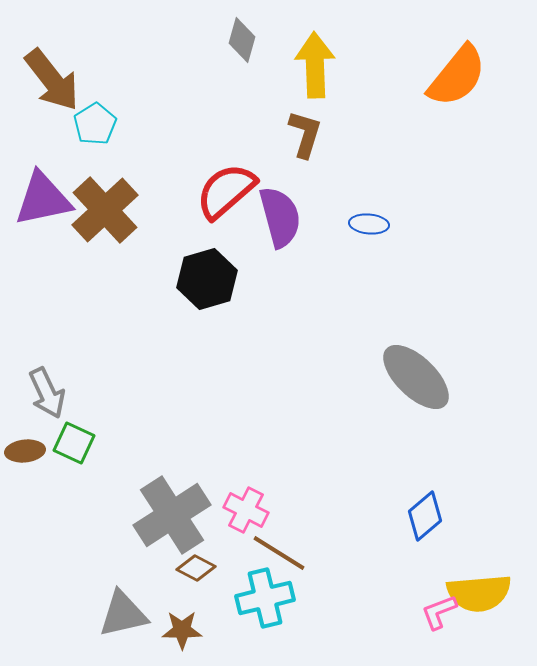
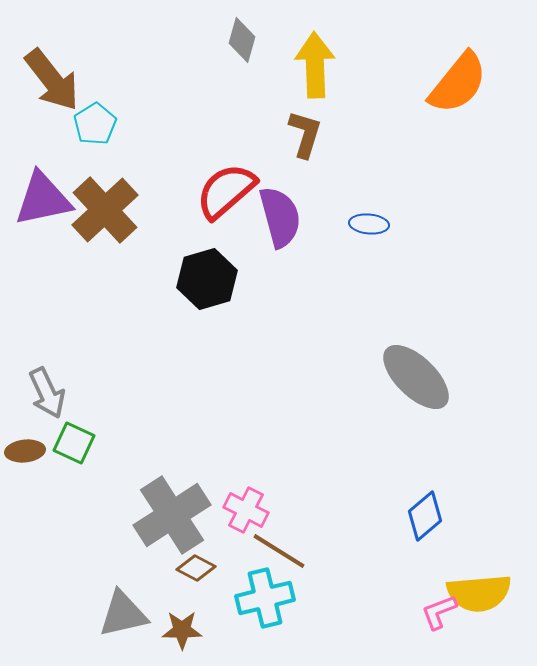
orange semicircle: moved 1 px right, 7 px down
brown line: moved 2 px up
